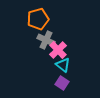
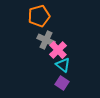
orange pentagon: moved 1 px right, 3 px up
